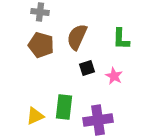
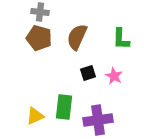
brown pentagon: moved 2 px left, 7 px up
black square: moved 1 px right, 5 px down
